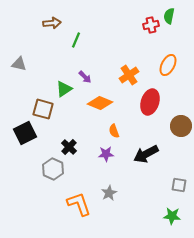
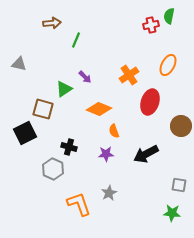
orange diamond: moved 1 px left, 6 px down
black cross: rotated 28 degrees counterclockwise
green star: moved 3 px up
